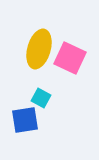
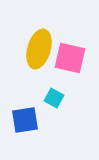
pink square: rotated 12 degrees counterclockwise
cyan square: moved 13 px right
